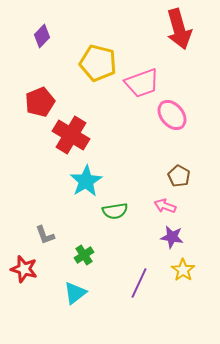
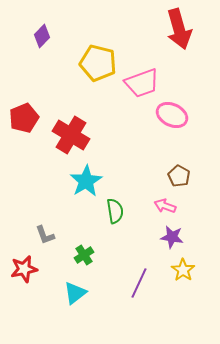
red pentagon: moved 16 px left, 16 px down
pink ellipse: rotated 24 degrees counterclockwise
green semicircle: rotated 90 degrees counterclockwise
red star: rotated 28 degrees counterclockwise
